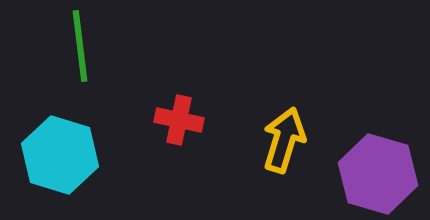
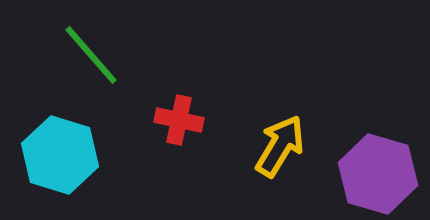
green line: moved 11 px right, 9 px down; rotated 34 degrees counterclockwise
yellow arrow: moved 4 px left, 6 px down; rotated 14 degrees clockwise
